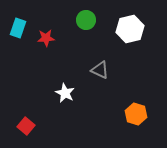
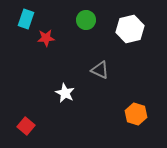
cyan rectangle: moved 8 px right, 9 px up
